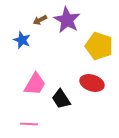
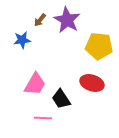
brown arrow: rotated 24 degrees counterclockwise
blue star: rotated 30 degrees counterclockwise
yellow pentagon: rotated 12 degrees counterclockwise
pink line: moved 14 px right, 6 px up
